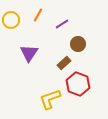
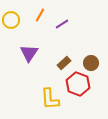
orange line: moved 2 px right
brown circle: moved 13 px right, 19 px down
yellow L-shape: rotated 75 degrees counterclockwise
